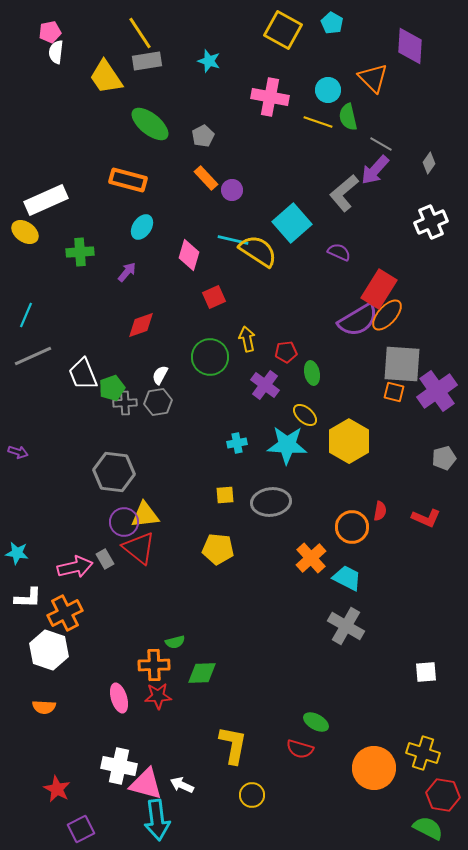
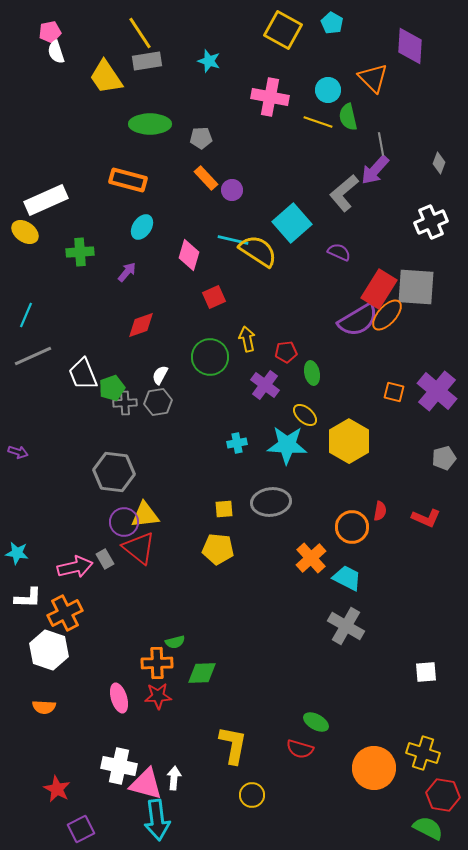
white semicircle at (56, 52): rotated 25 degrees counterclockwise
green ellipse at (150, 124): rotated 39 degrees counterclockwise
gray pentagon at (203, 136): moved 2 px left, 2 px down; rotated 25 degrees clockwise
gray line at (381, 144): rotated 50 degrees clockwise
gray diamond at (429, 163): moved 10 px right; rotated 15 degrees counterclockwise
gray square at (402, 364): moved 14 px right, 77 px up
purple cross at (437, 391): rotated 15 degrees counterclockwise
yellow square at (225, 495): moved 1 px left, 14 px down
orange cross at (154, 665): moved 3 px right, 2 px up
white arrow at (182, 785): moved 8 px left, 7 px up; rotated 70 degrees clockwise
